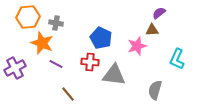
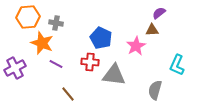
pink star: moved 1 px left; rotated 12 degrees counterclockwise
cyan L-shape: moved 6 px down
